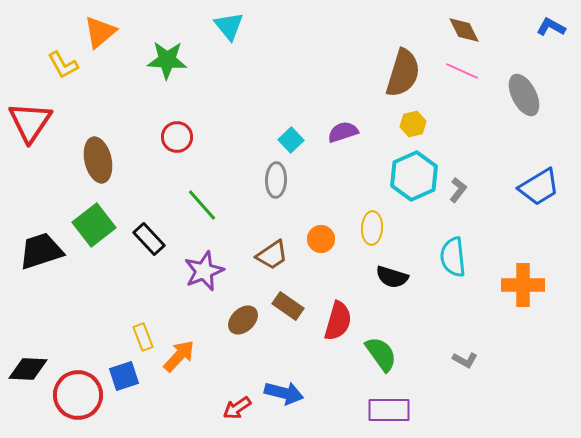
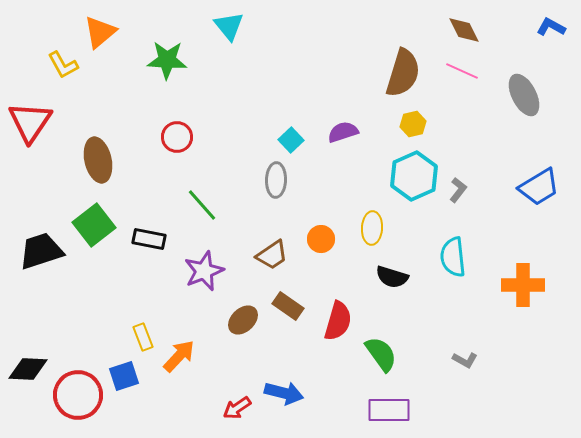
black rectangle at (149, 239): rotated 36 degrees counterclockwise
